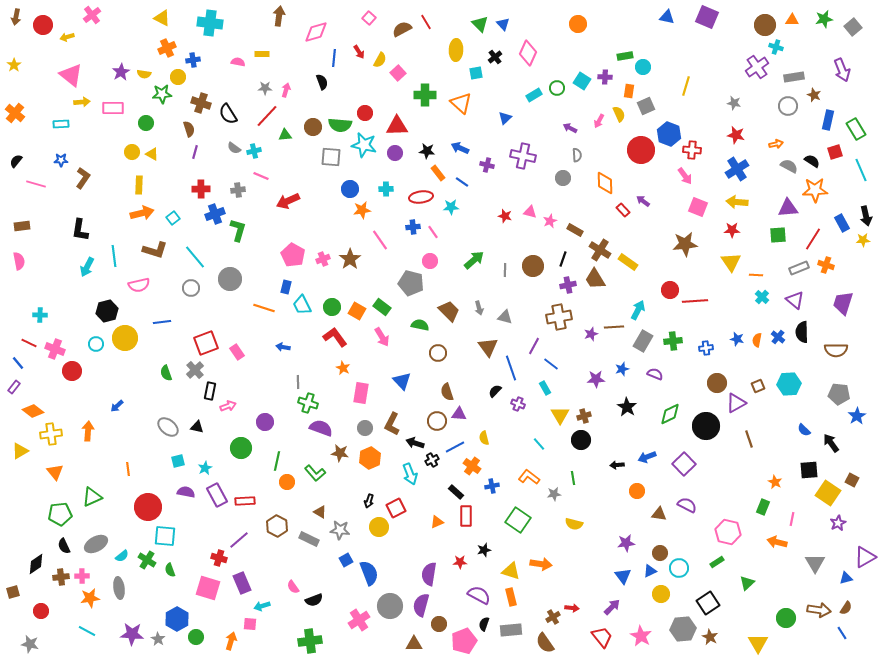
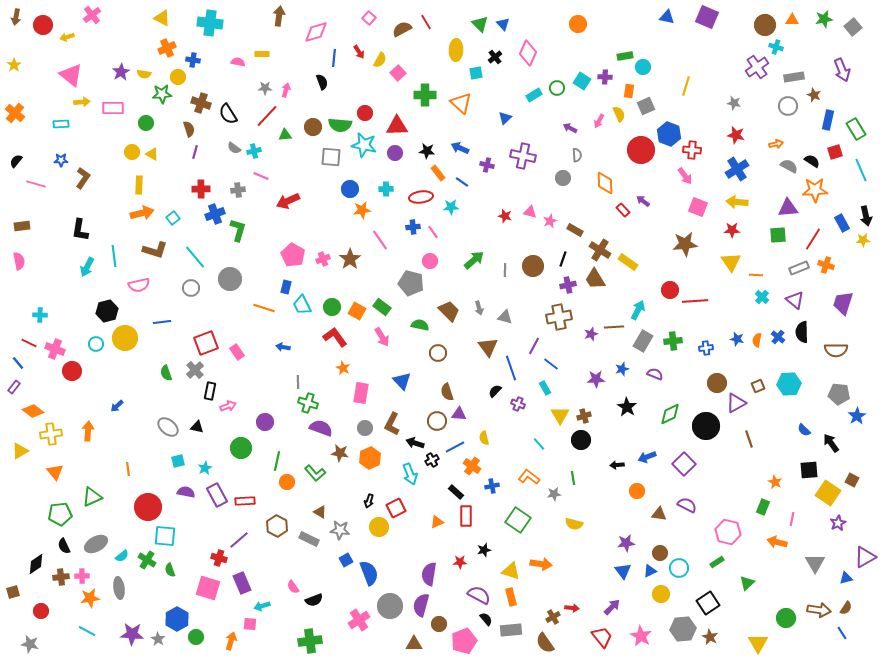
blue cross at (193, 60): rotated 16 degrees clockwise
blue triangle at (623, 576): moved 5 px up
black semicircle at (484, 624): moved 2 px right, 5 px up; rotated 120 degrees clockwise
